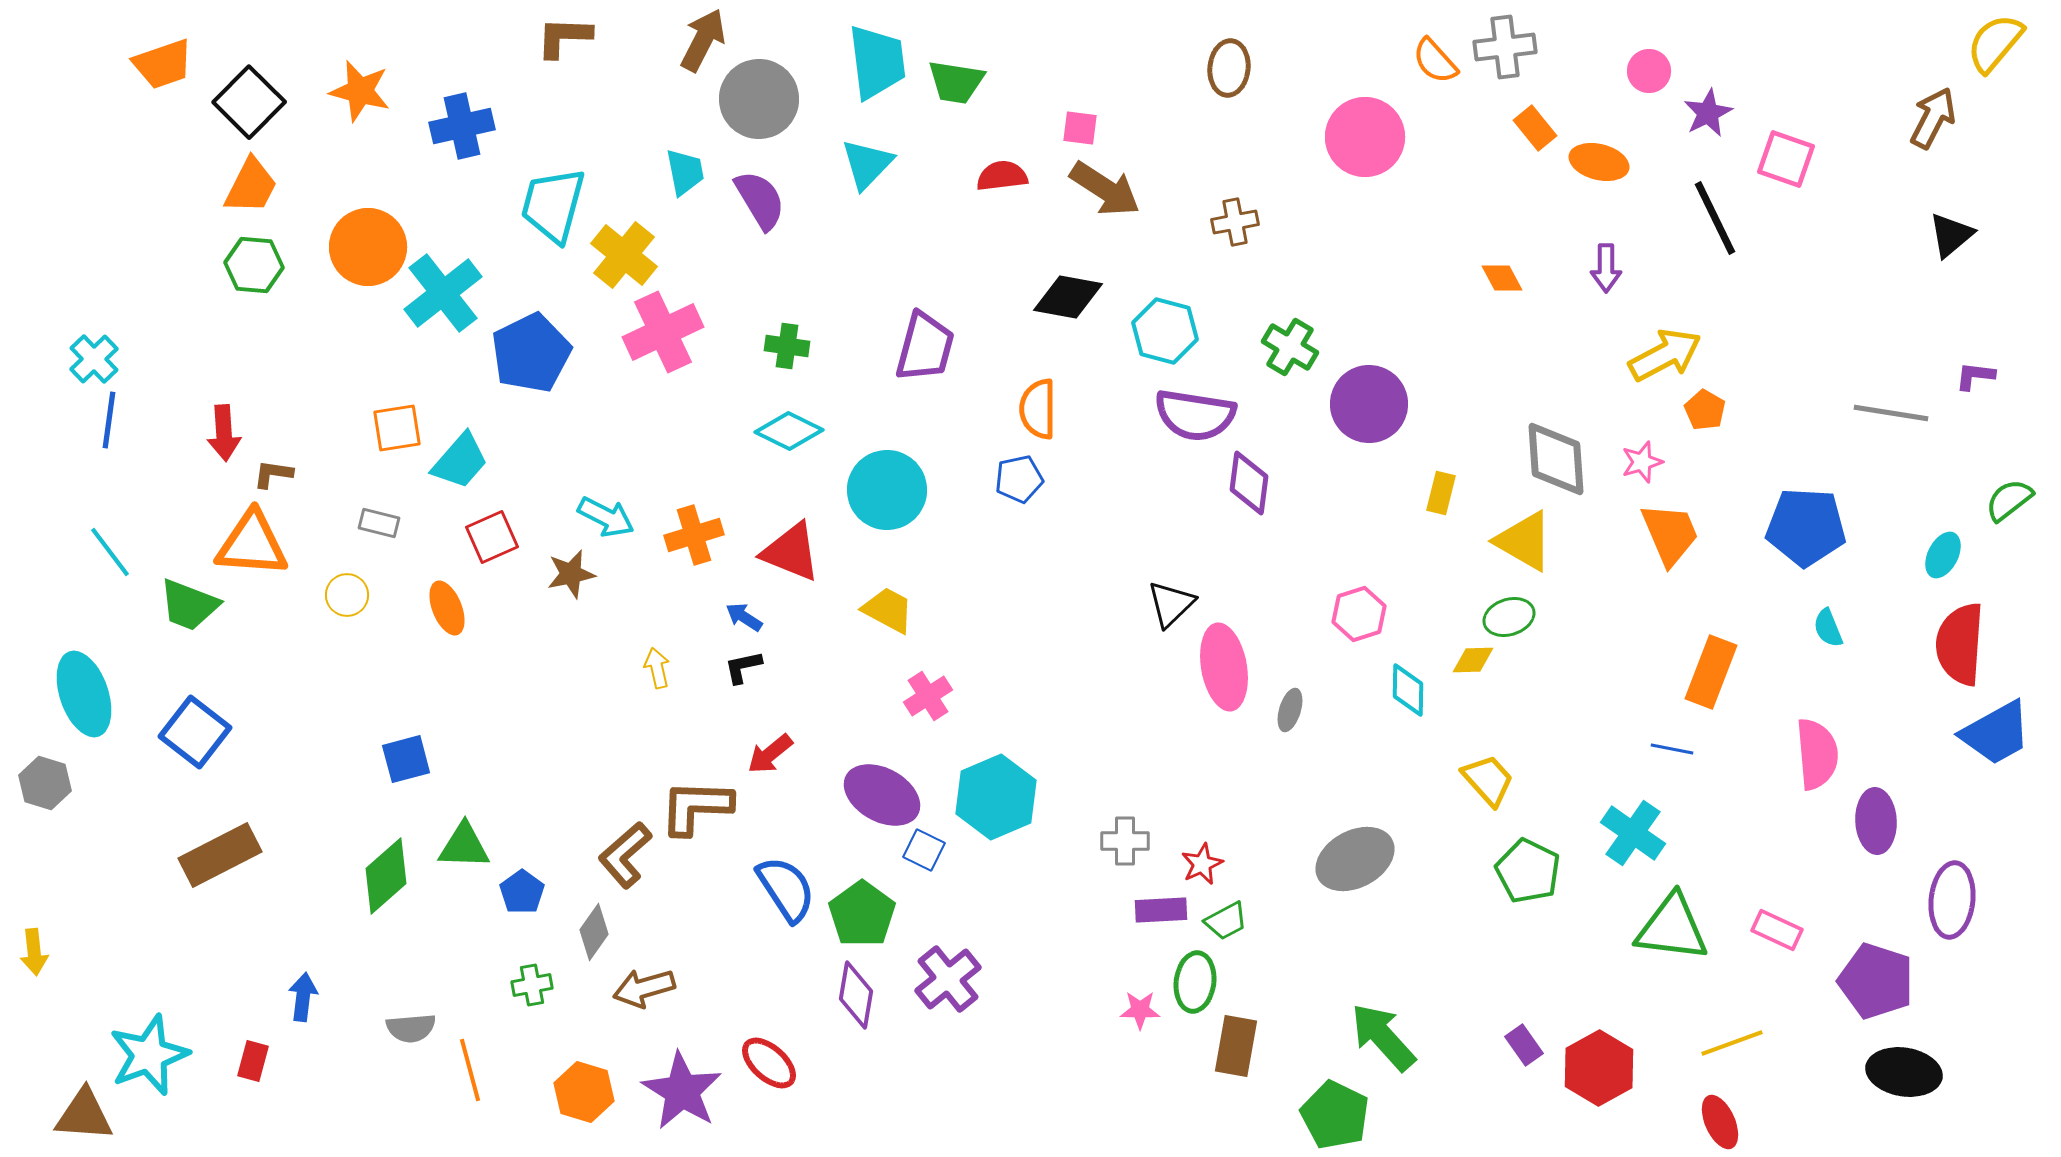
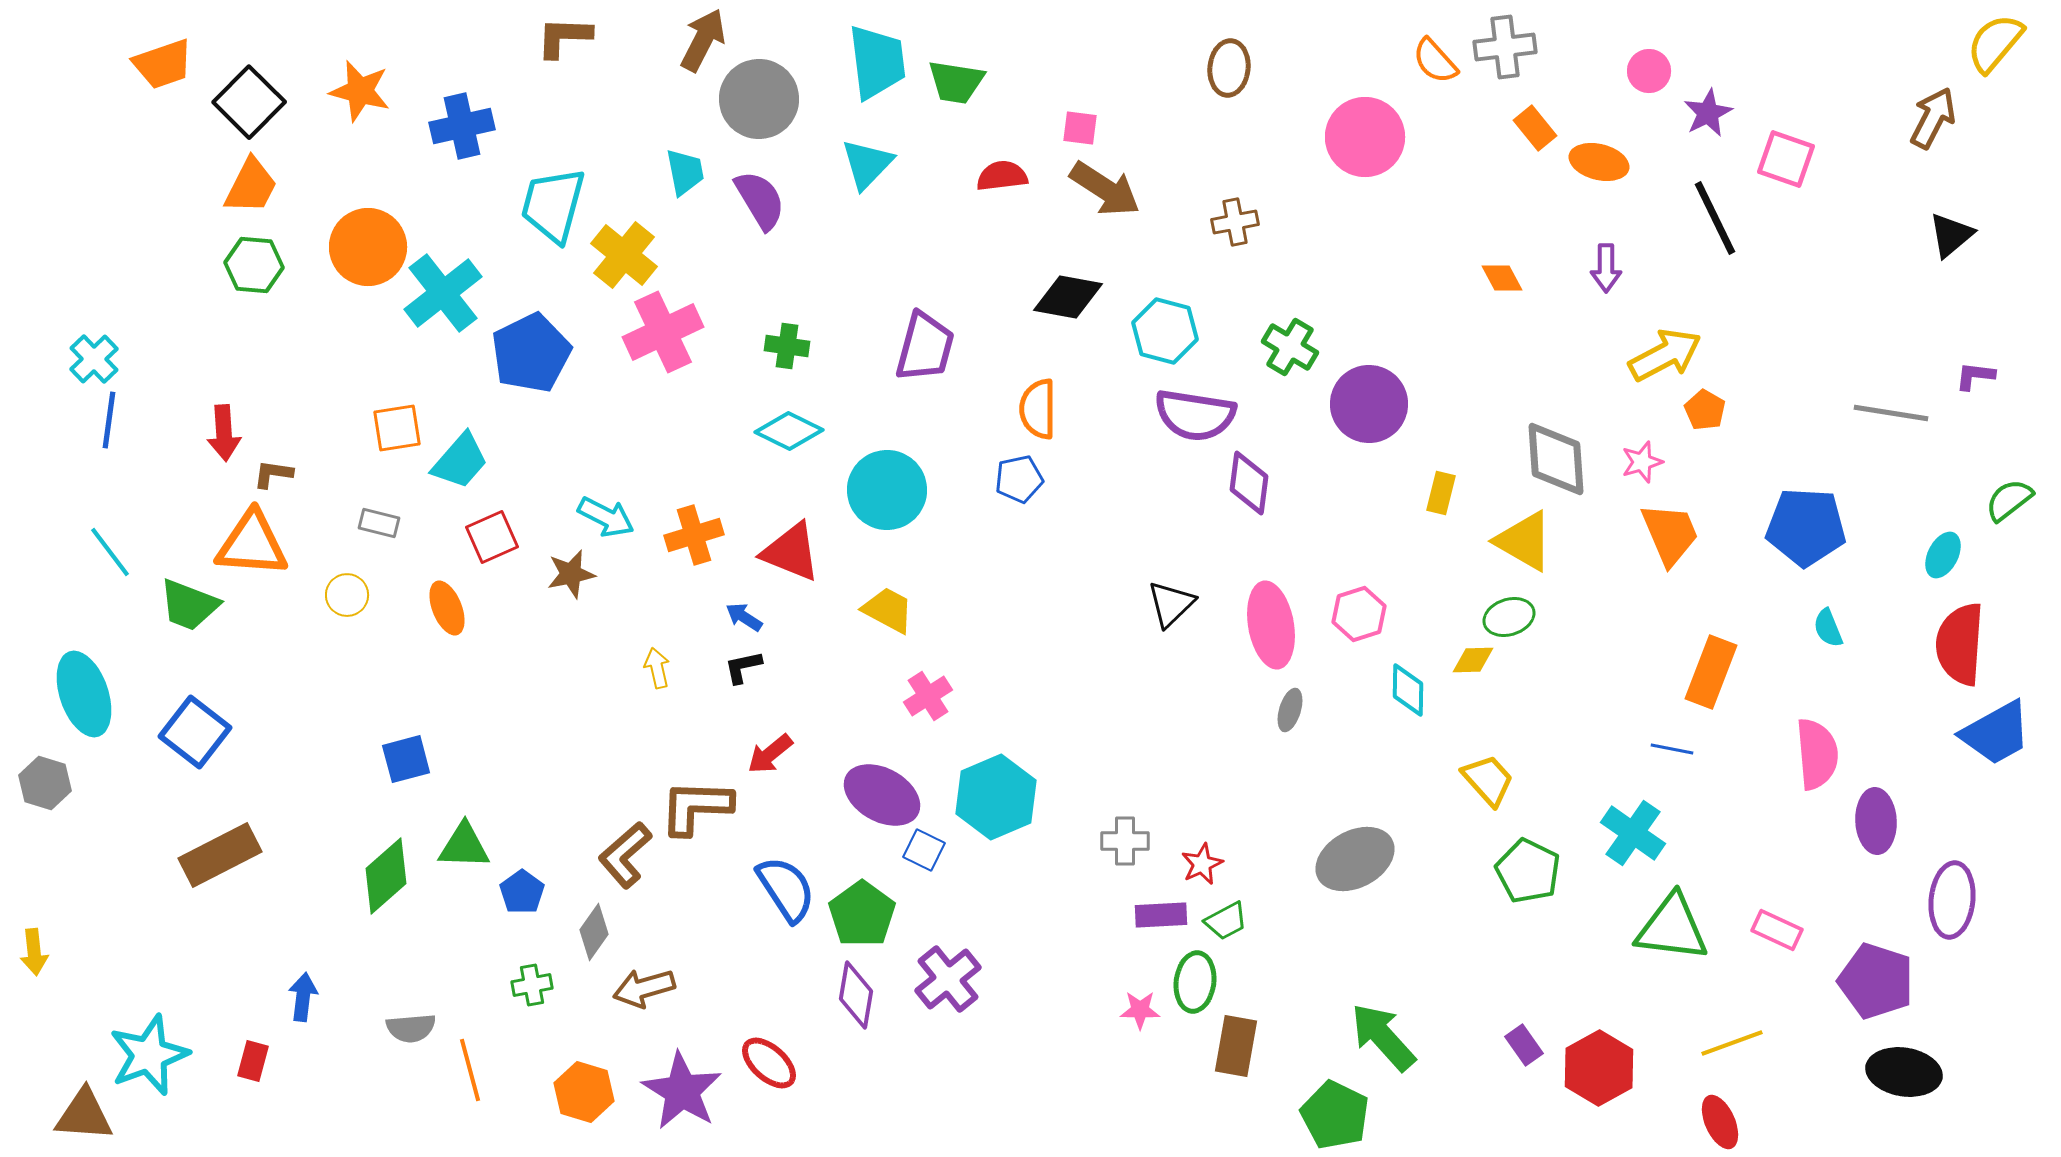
pink ellipse at (1224, 667): moved 47 px right, 42 px up
purple rectangle at (1161, 910): moved 5 px down
